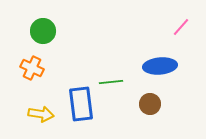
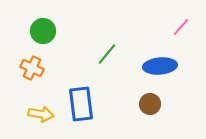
green line: moved 4 px left, 28 px up; rotated 45 degrees counterclockwise
